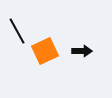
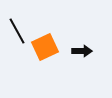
orange square: moved 4 px up
